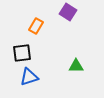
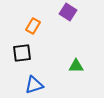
orange rectangle: moved 3 px left
blue triangle: moved 5 px right, 8 px down
